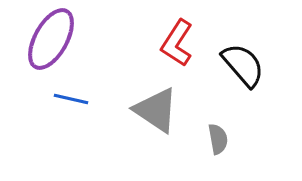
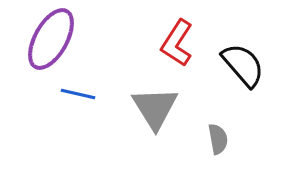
blue line: moved 7 px right, 5 px up
gray triangle: moved 1 px left, 2 px up; rotated 24 degrees clockwise
